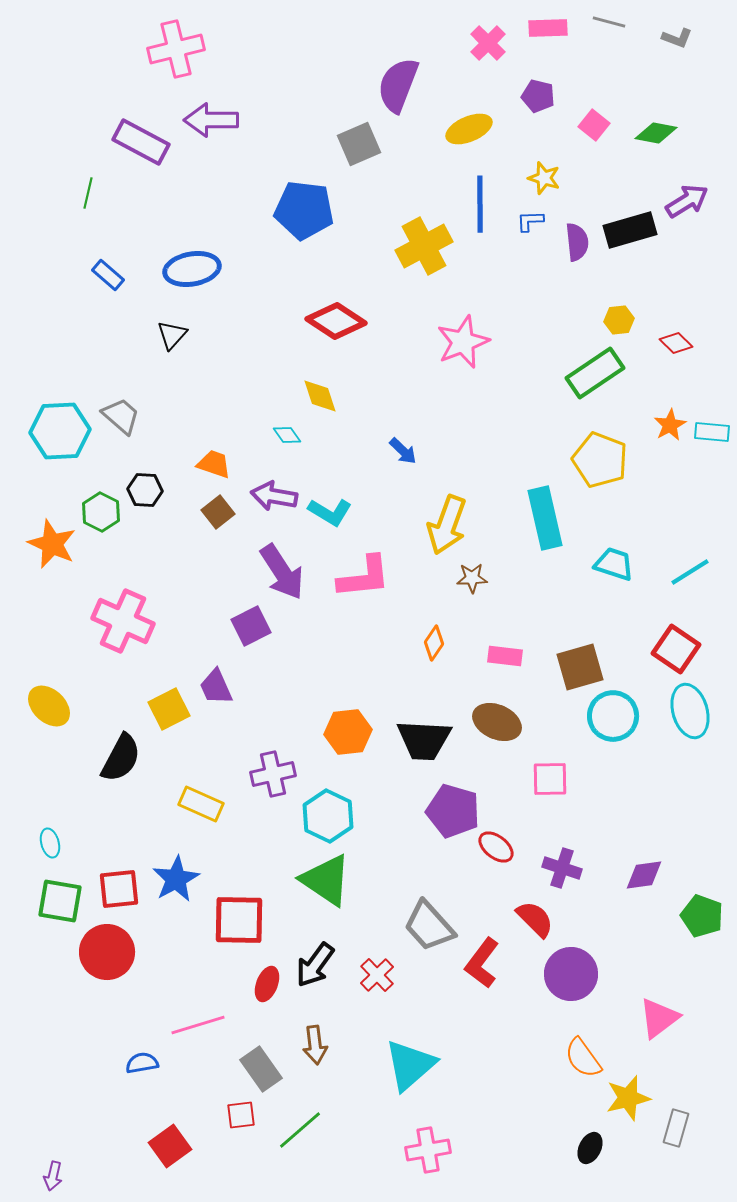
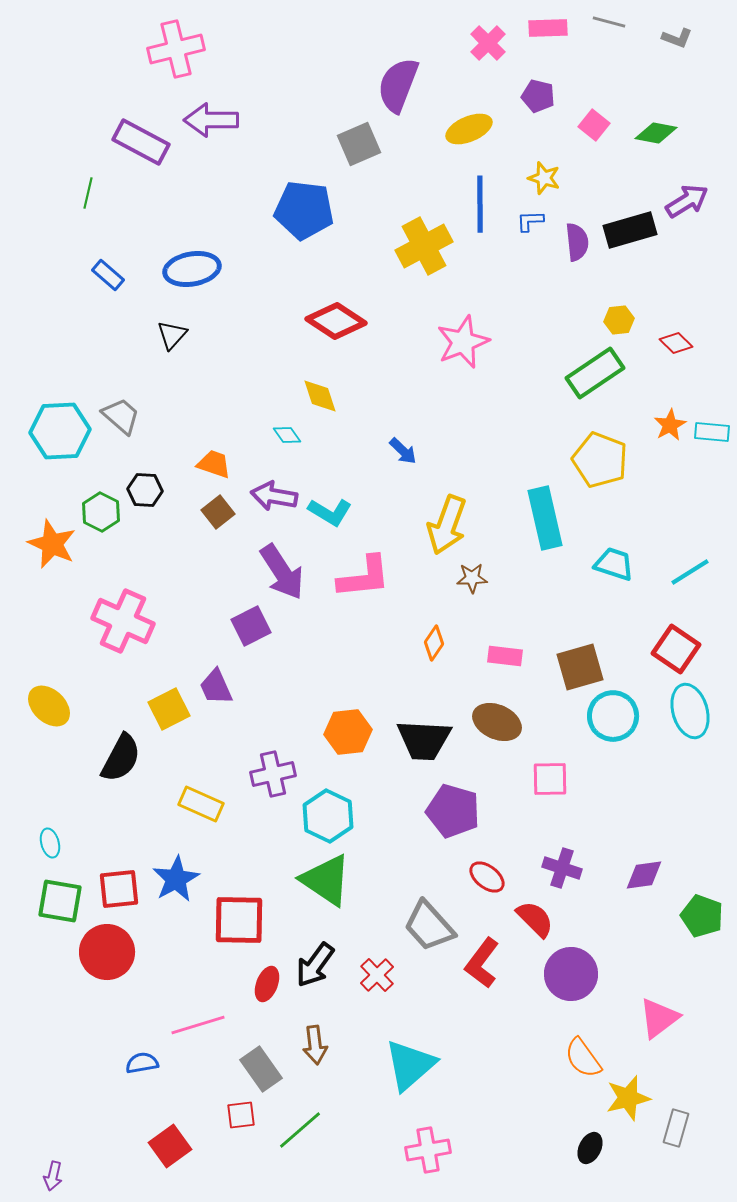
red ellipse at (496, 847): moved 9 px left, 30 px down
